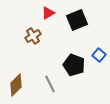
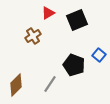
gray line: rotated 60 degrees clockwise
